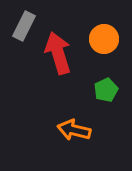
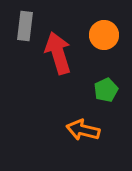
gray rectangle: moved 1 px right; rotated 20 degrees counterclockwise
orange circle: moved 4 px up
orange arrow: moved 9 px right
